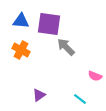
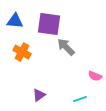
blue triangle: moved 6 px left
orange cross: moved 1 px right, 2 px down
cyan line: rotated 56 degrees counterclockwise
